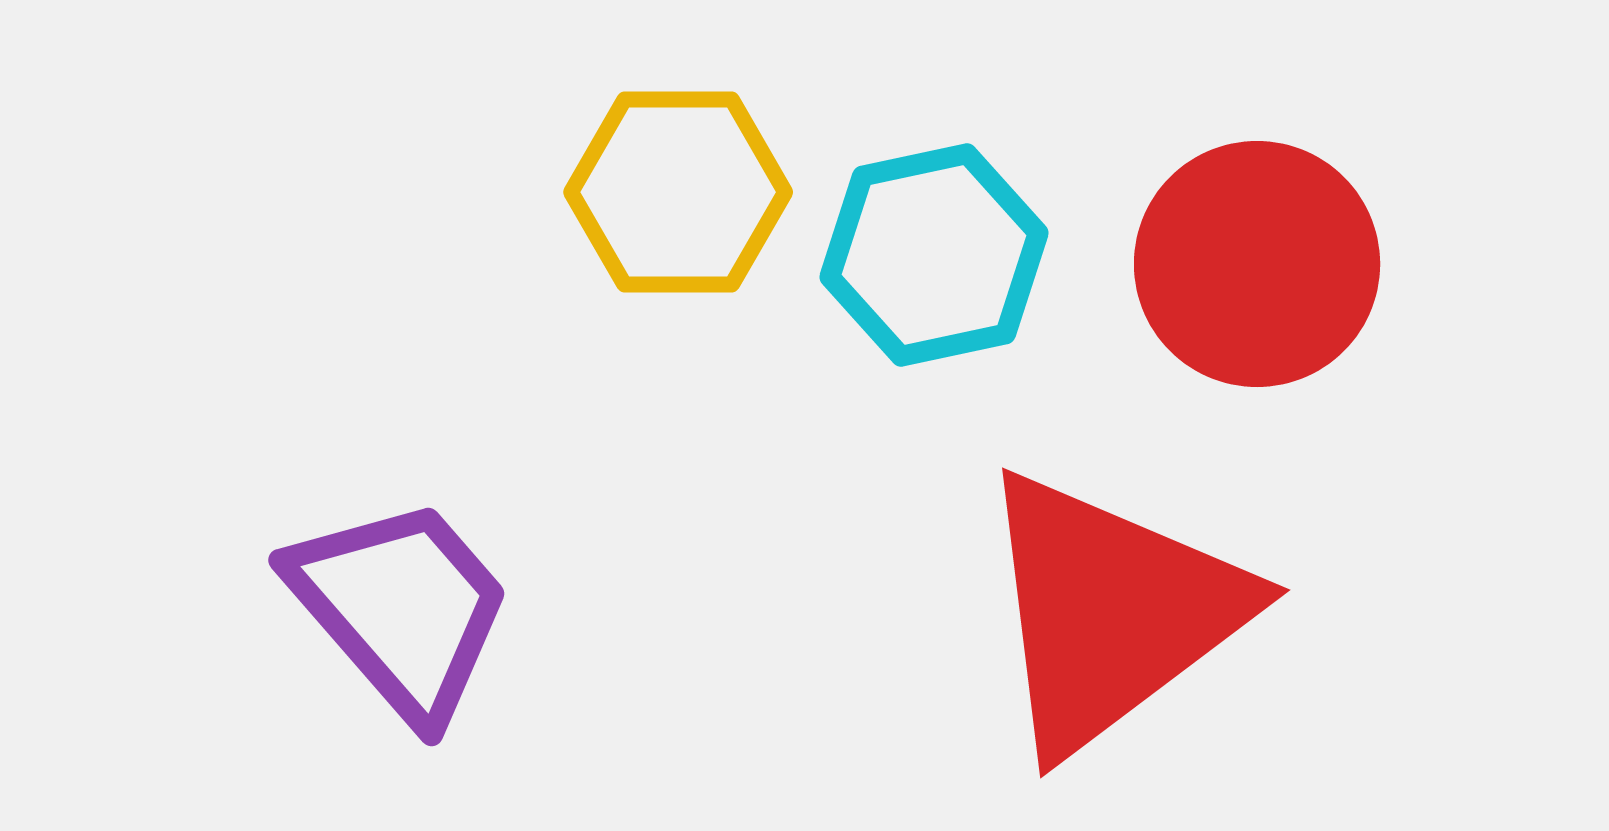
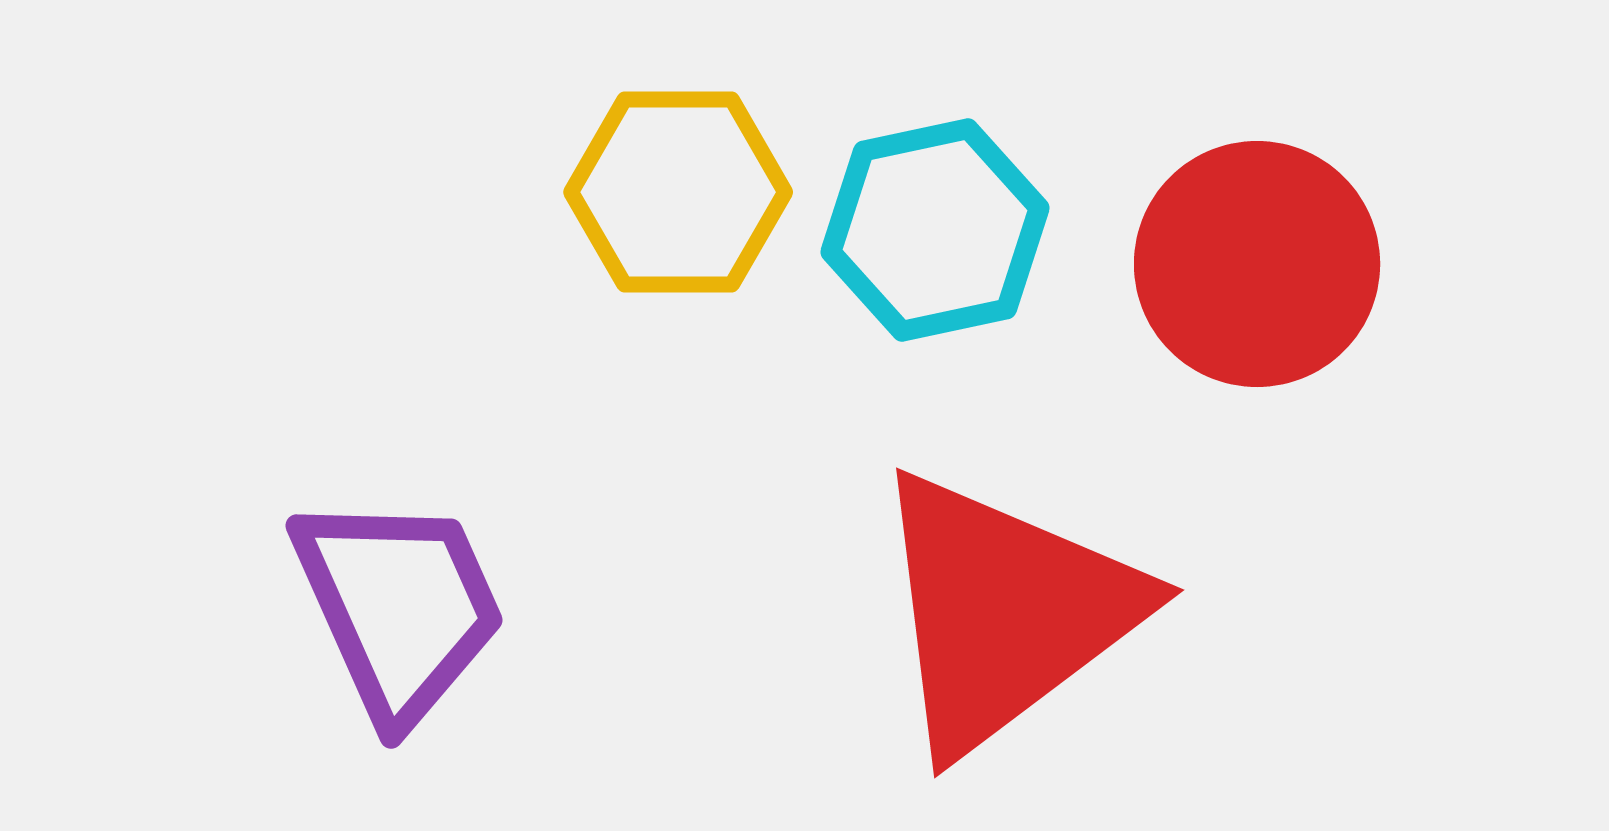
cyan hexagon: moved 1 px right, 25 px up
purple trapezoid: moved 2 px left, 1 px up; rotated 17 degrees clockwise
red triangle: moved 106 px left
